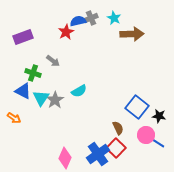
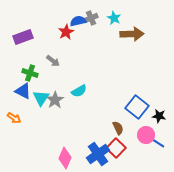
green cross: moved 3 px left
